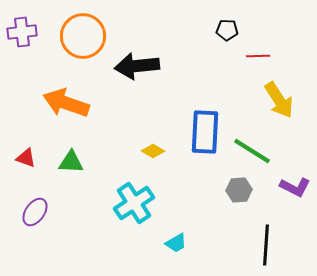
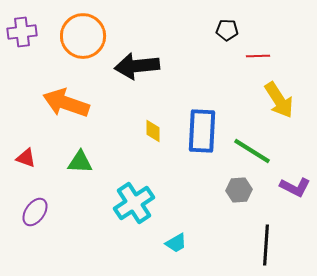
blue rectangle: moved 3 px left, 1 px up
yellow diamond: moved 20 px up; rotated 60 degrees clockwise
green triangle: moved 9 px right
